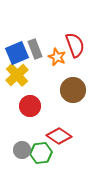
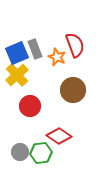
gray circle: moved 2 px left, 2 px down
